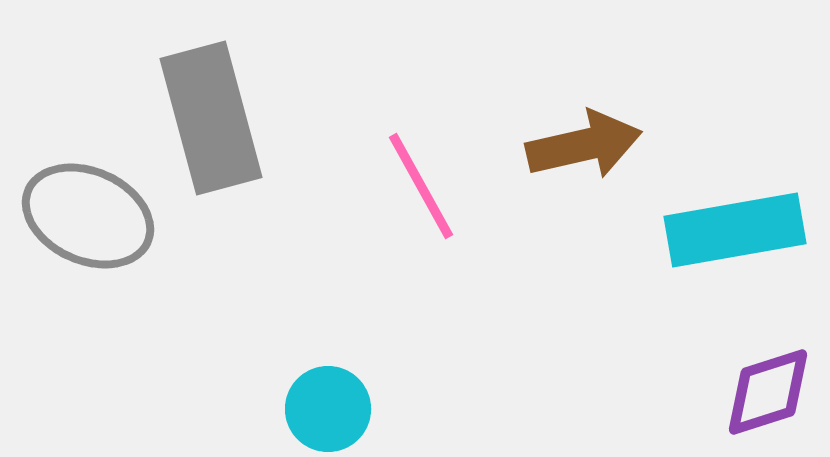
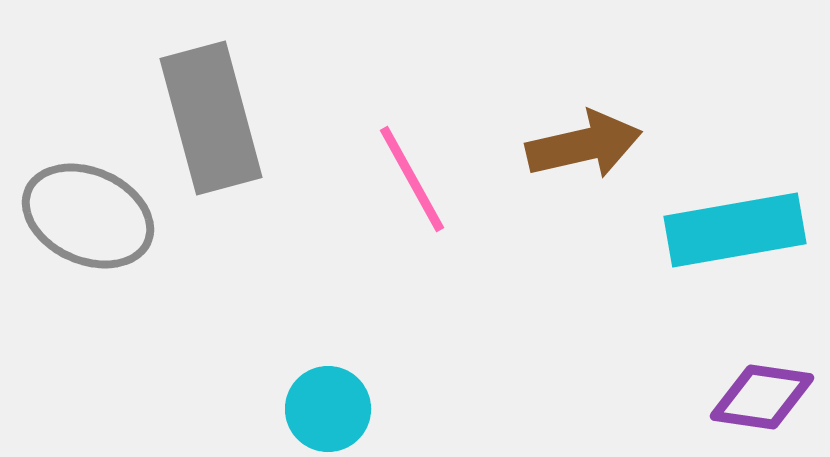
pink line: moved 9 px left, 7 px up
purple diamond: moved 6 px left, 5 px down; rotated 26 degrees clockwise
